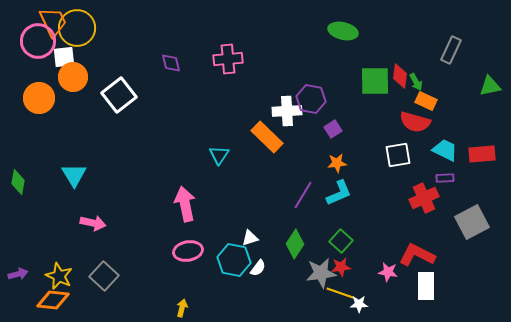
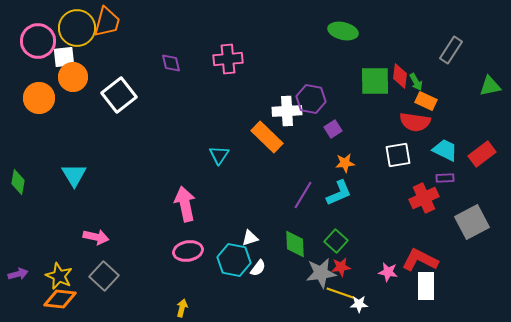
orange trapezoid at (53, 22): moved 54 px right; rotated 40 degrees clockwise
gray rectangle at (451, 50): rotated 8 degrees clockwise
red semicircle at (415, 122): rotated 8 degrees counterclockwise
red rectangle at (482, 154): rotated 32 degrees counterclockwise
orange star at (337, 163): moved 8 px right
pink arrow at (93, 223): moved 3 px right, 14 px down
green square at (341, 241): moved 5 px left
green diamond at (295, 244): rotated 36 degrees counterclockwise
red L-shape at (417, 255): moved 3 px right, 5 px down
orange diamond at (53, 300): moved 7 px right, 1 px up
